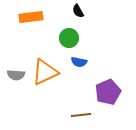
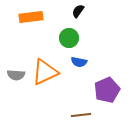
black semicircle: rotated 64 degrees clockwise
purple pentagon: moved 1 px left, 2 px up
